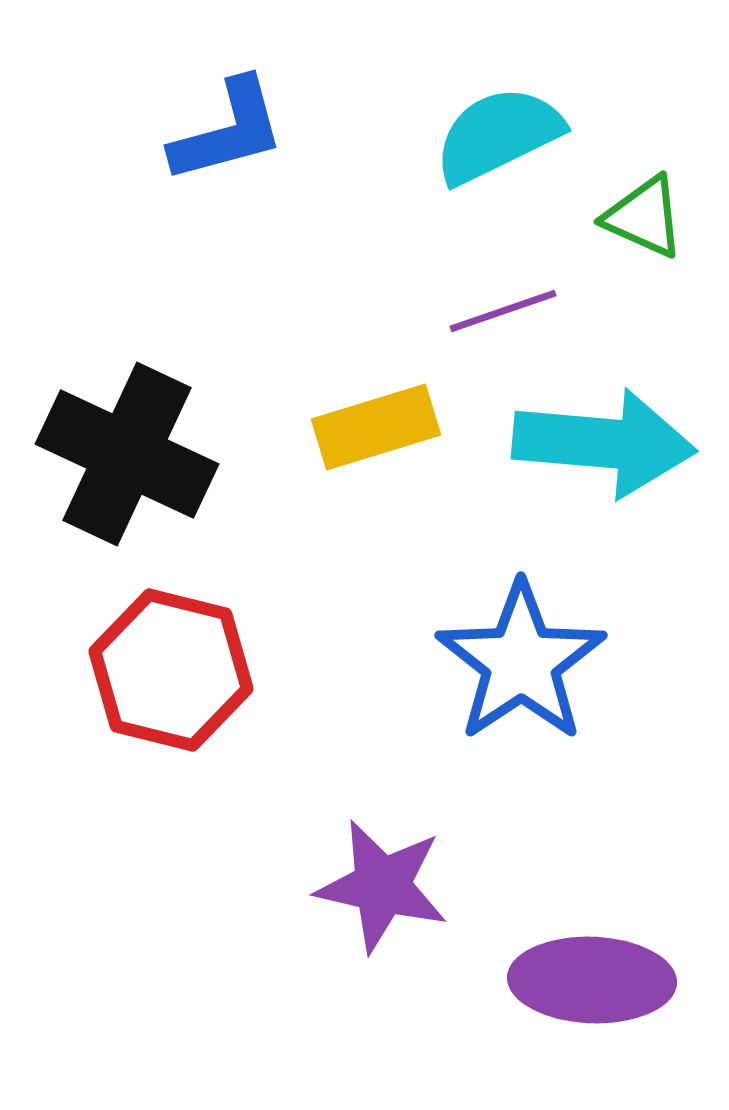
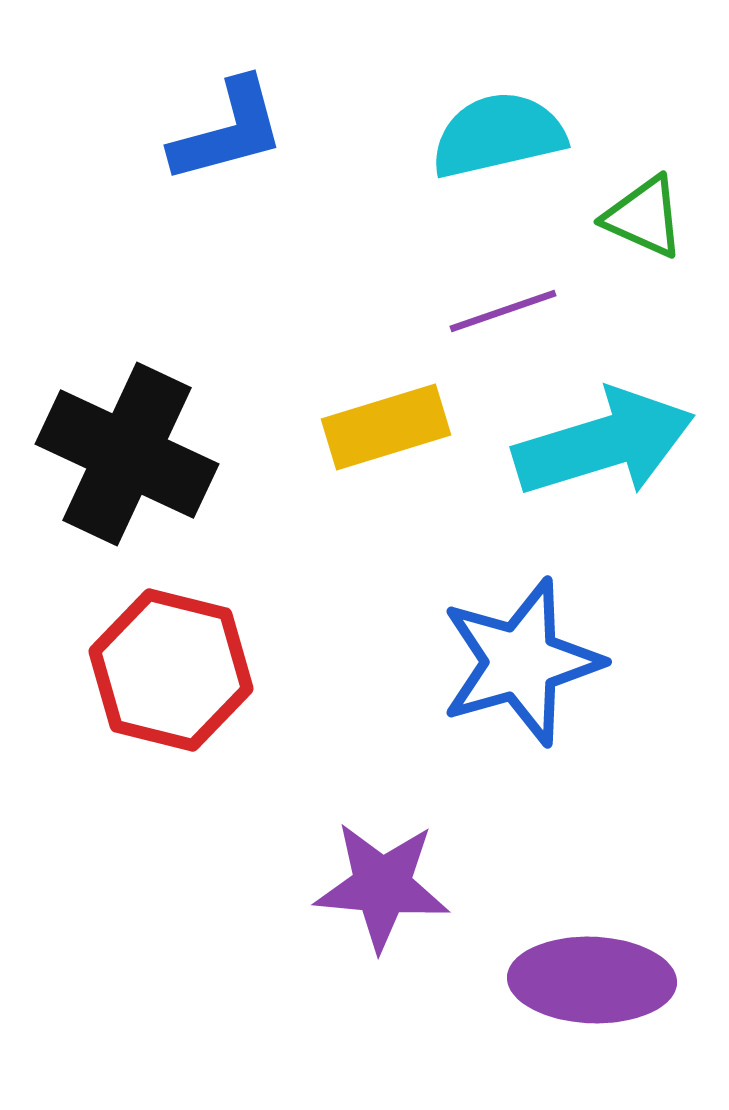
cyan semicircle: rotated 13 degrees clockwise
yellow rectangle: moved 10 px right
cyan arrow: rotated 22 degrees counterclockwise
blue star: rotated 18 degrees clockwise
purple star: rotated 8 degrees counterclockwise
